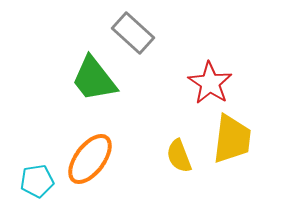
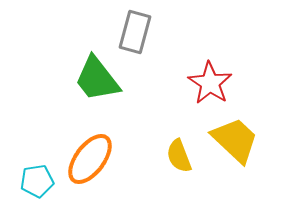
gray rectangle: moved 2 px right, 1 px up; rotated 63 degrees clockwise
green trapezoid: moved 3 px right
yellow trapezoid: moved 3 px right, 1 px down; rotated 54 degrees counterclockwise
